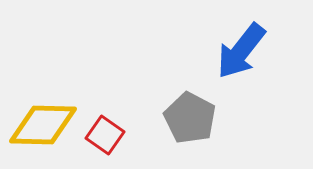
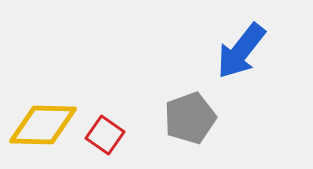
gray pentagon: rotated 24 degrees clockwise
